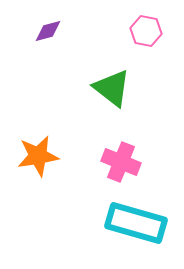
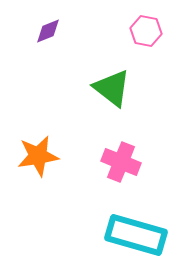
purple diamond: rotated 8 degrees counterclockwise
cyan rectangle: moved 12 px down
